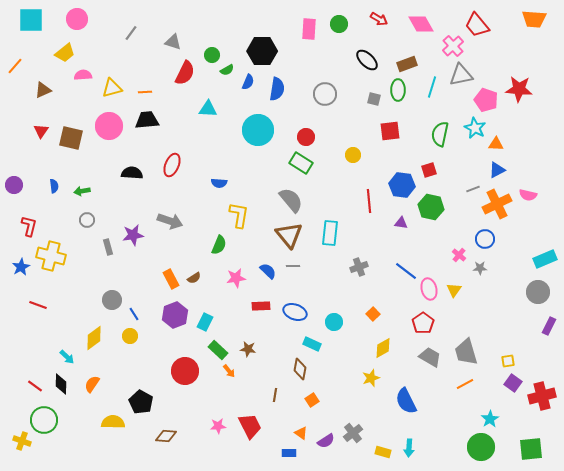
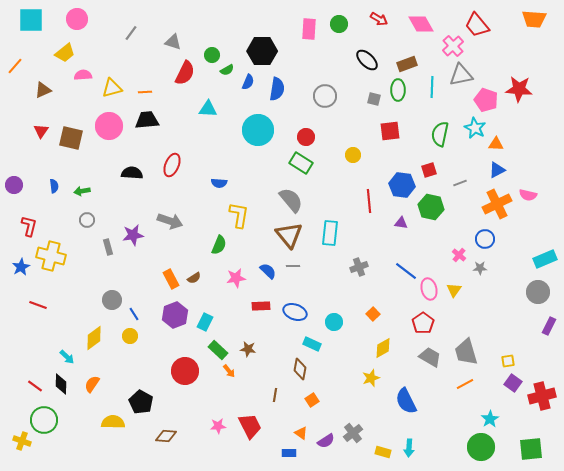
cyan line at (432, 87): rotated 15 degrees counterclockwise
gray circle at (325, 94): moved 2 px down
gray line at (473, 189): moved 13 px left, 6 px up
